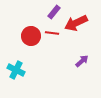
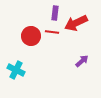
purple rectangle: moved 1 px right, 1 px down; rotated 32 degrees counterclockwise
red line: moved 1 px up
